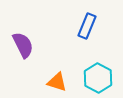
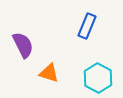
orange triangle: moved 8 px left, 9 px up
